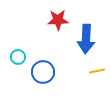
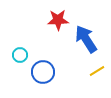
blue arrow: rotated 144 degrees clockwise
cyan circle: moved 2 px right, 2 px up
yellow line: rotated 21 degrees counterclockwise
